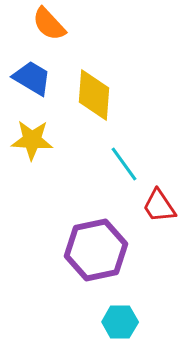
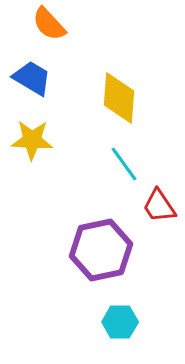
yellow diamond: moved 25 px right, 3 px down
purple hexagon: moved 5 px right
